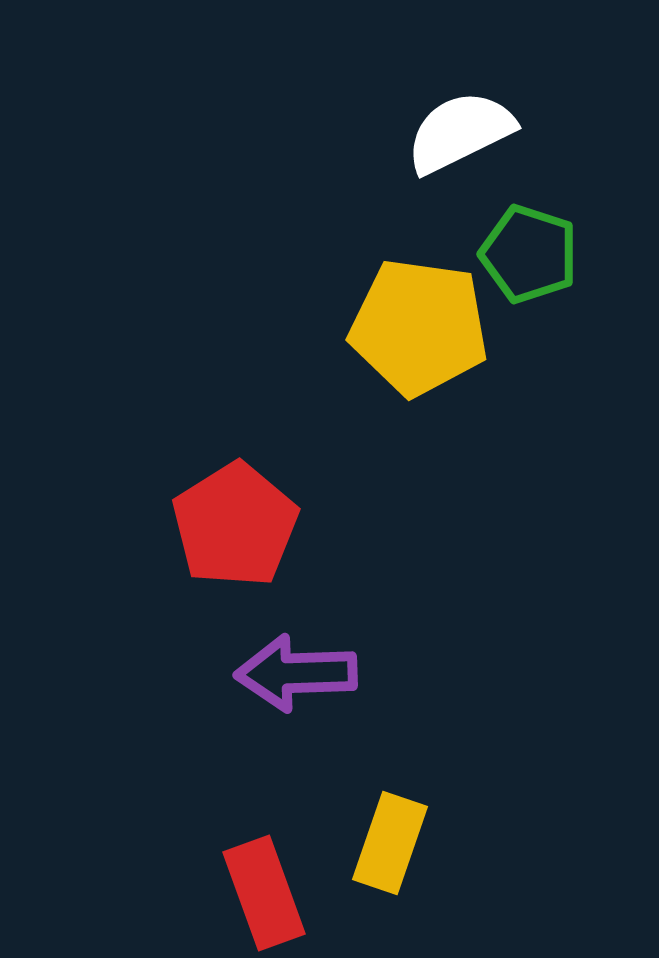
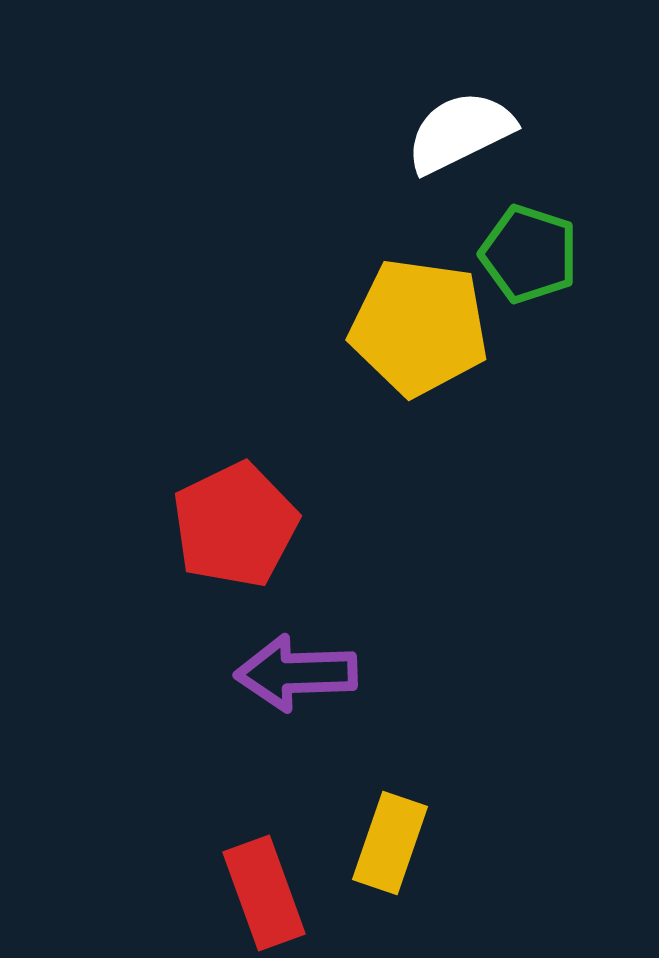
red pentagon: rotated 6 degrees clockwise
